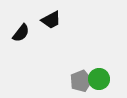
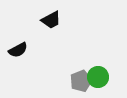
black semicircle: moved 3 px left, 17 px down; rotated 24 degrees clockwise
green circle: moved 1 px left, 2 px up
